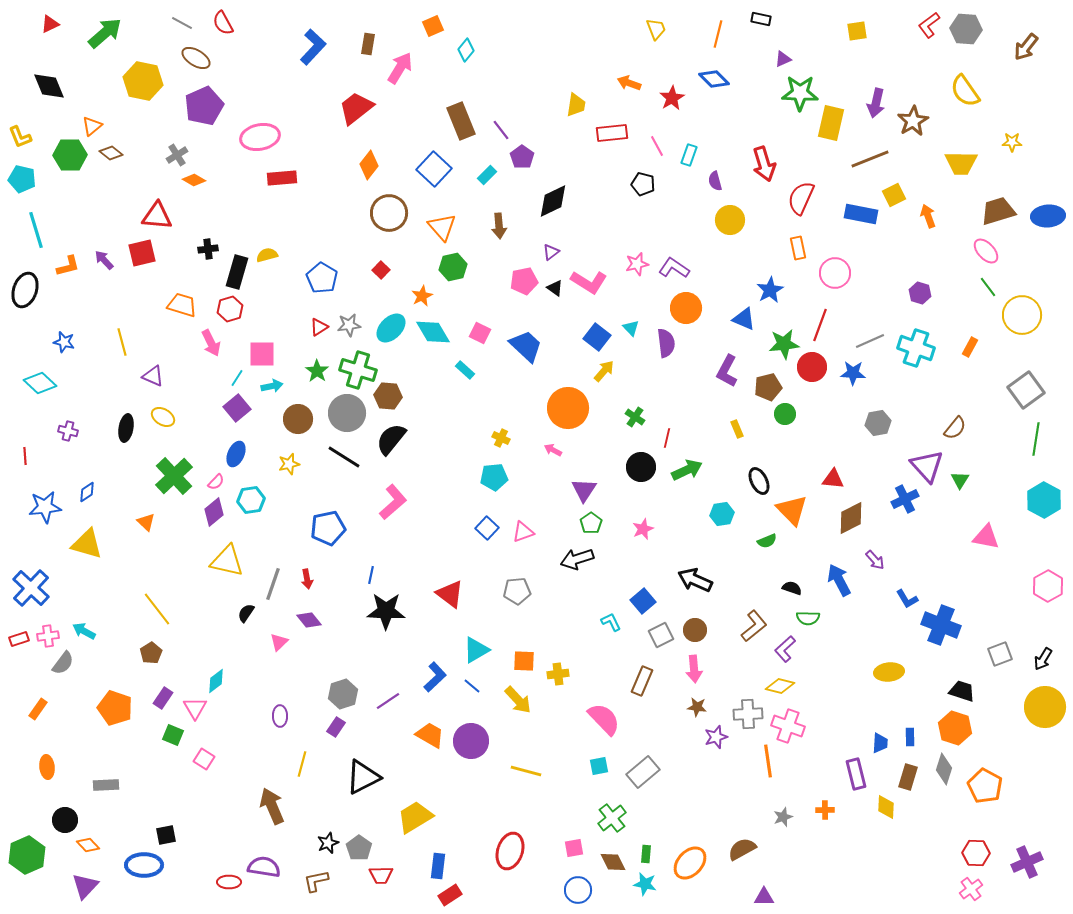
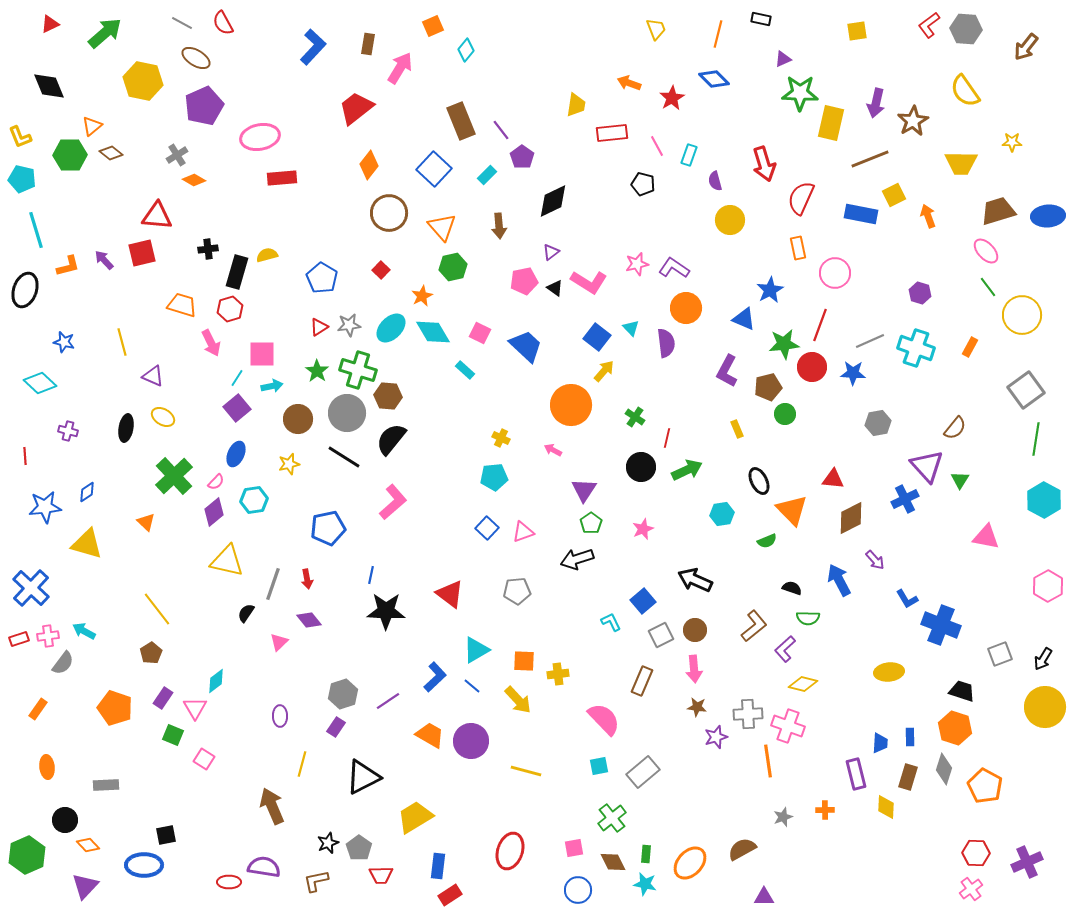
orange circle at (568, 408): moved 3 px right, 3 px up
cyan hexagon at (251, 500): moved 3 px right
yellow diamond at (780, 686): moved 23 px right, 2 px up
